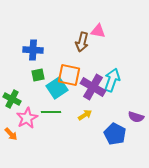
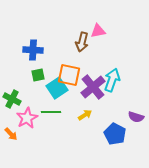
pink triangle: rotated 21 degrees counterclockwise
purple cross: rotated 20 degrees clockwise
